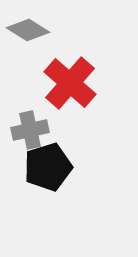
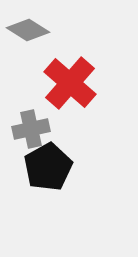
gray cross: moved 1 px right, 1 px up
black pentagon: rotated 12 degrees counterclockwise
